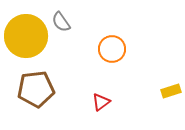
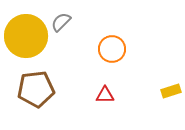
gray semicircle: rotated 80 degrees clockwise
red triangle: moved 4 px right, 7 px up; rotated 36 degrees clockwise
